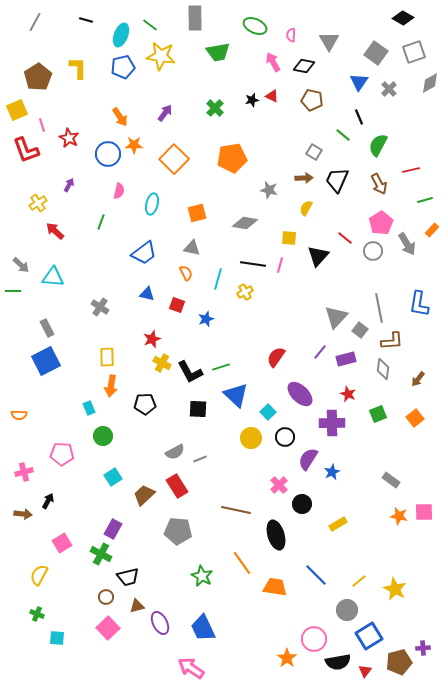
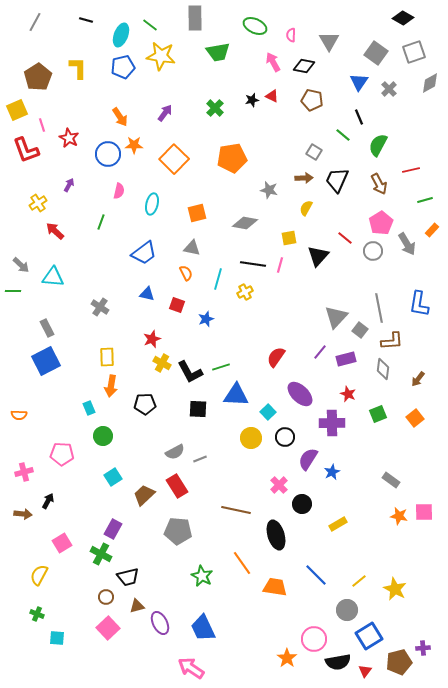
yellow square at (289, 238): rotated 14 degrees counterclockwise
blue triangle at (236, 395): rotated 40 degrees counterclockwise
